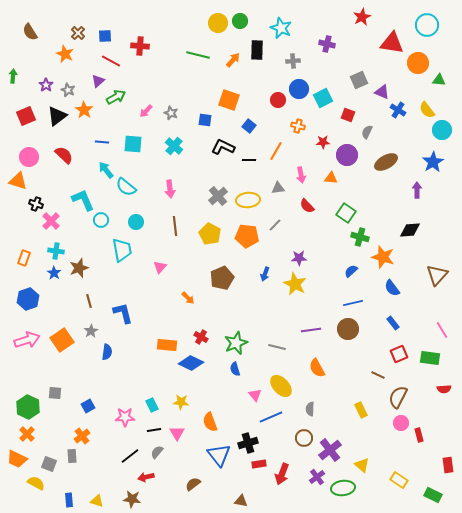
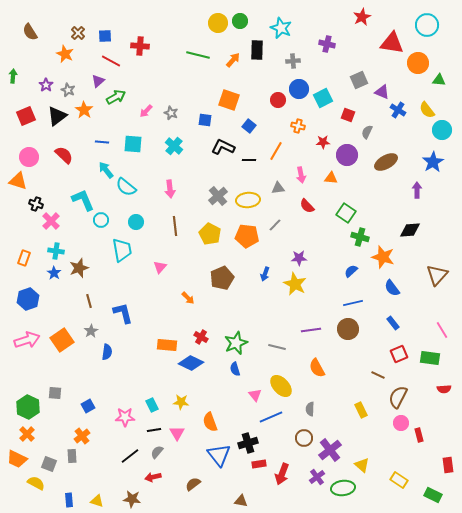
red arrow at (146, 477): moved 7 px right
